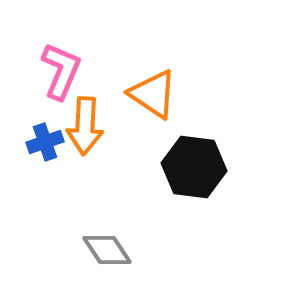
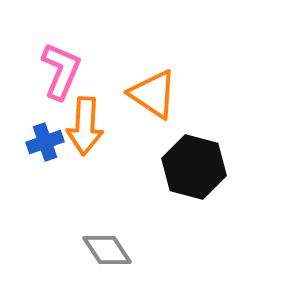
black hexagon: rotated 8 degrees clockwise
